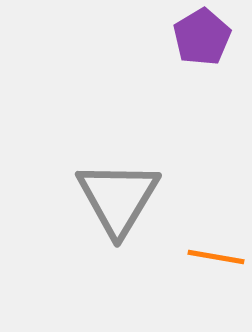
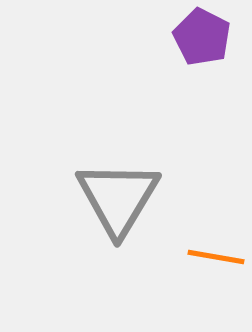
purple pentagon: rotated 14 degrees counterclockwise
